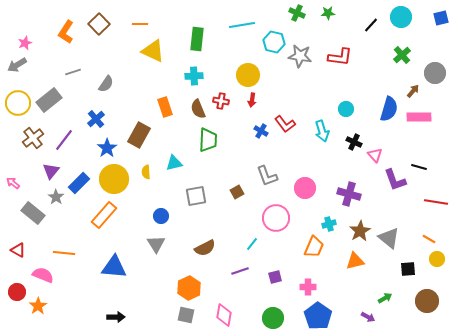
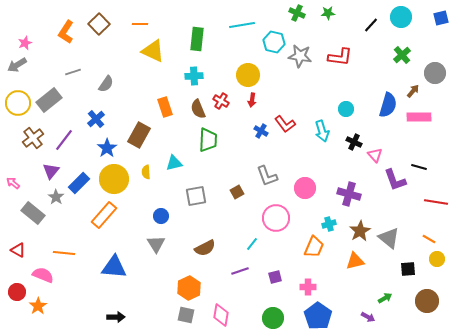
red cross at (221, 101): rotated 21 degrees clockwise
blue semicircle at (389, 109): moved 1 px left, 4 px up
pink diamond at (224, 315): moved 3 px left
